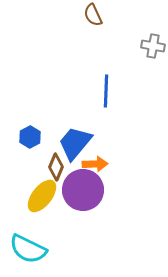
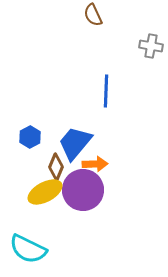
gray cross: moved 2 px left
yellow ellipse: moved 3 px right, 4 px up; rotated 24 degrees clockwise
